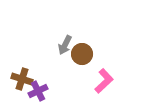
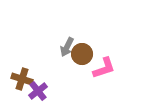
gray arrow: moved 2 px right, 2 px down
pink L-shape: moved 13 px up; rotated 25 degrees clockwise
purple cross: rotated 12 degrees counterclockwise
